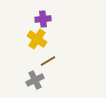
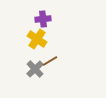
brown line: moved 2 px right
gray cross: moved 11 px up; rotated 18 degrees counterclockwise
